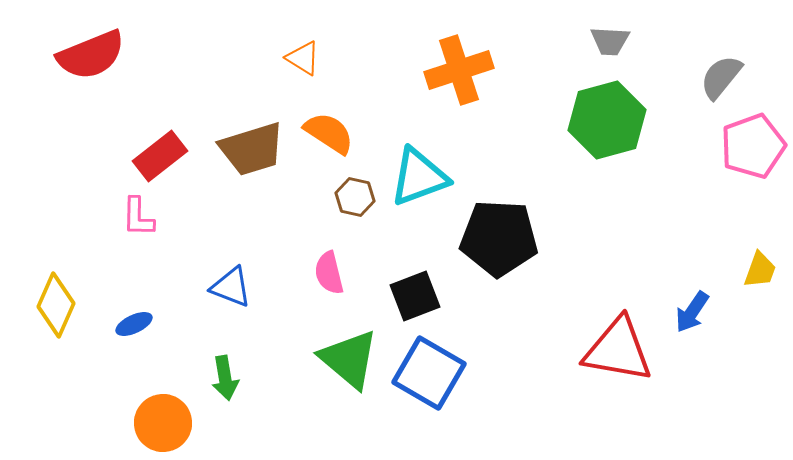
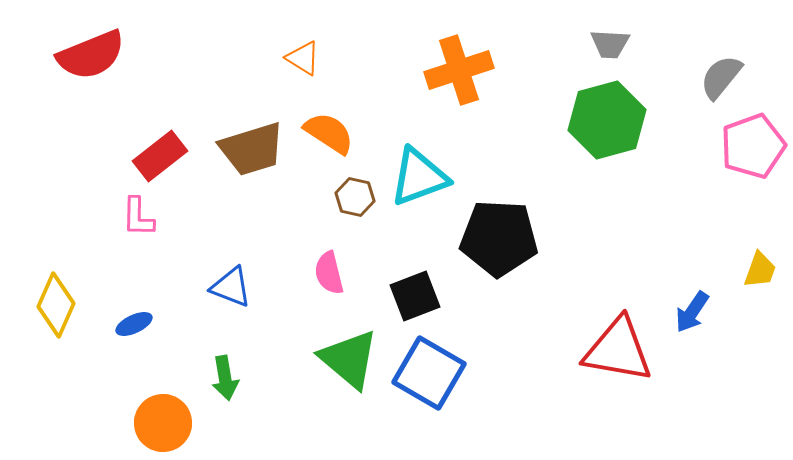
gray trapezoid: moved 3 px down
